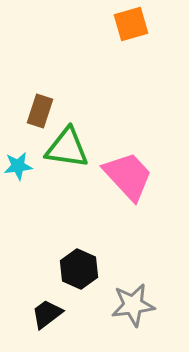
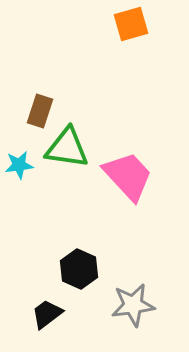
cyan star: moved 1 px right, 1 px up
